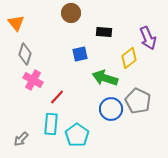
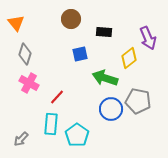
brown circle: moved 6 px down
pink cross: moved 4 px left, 3 px down
gray pentagon: rotated 15 degrees counterclockwise
